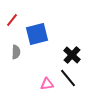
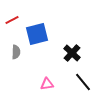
red line: rotated 24 degrees clockwise
black cross: moved 2 px up
black line: moved 15 px right, 4 px down
